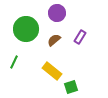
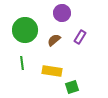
purple circle: moved 5 px right
green circle: moved 1 px left, 1 px down
green line: moved 8 px right, 1 px down; rotated 32 degrees counterclockwise
yellow rectangle: rotated 30 degrees counterclockwise
green square: moved 1 px right
